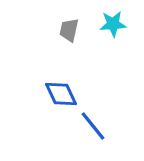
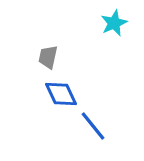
cyan star: moved 1 px right, 1 px up; rotated 20 degrees counterclockwise
gray trapezoid: moved 21 px left, 27 px down
